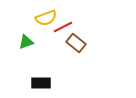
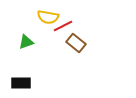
yellow semicircle: moved 2 px right, 1 px up; rotated 30 degrees clockwise
red line: moved 1 px up
black rectangle: moved 20 px left
